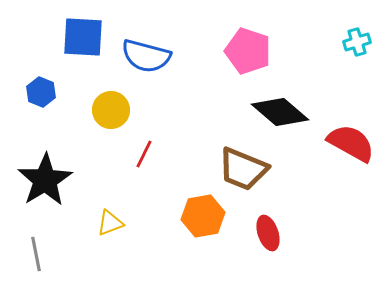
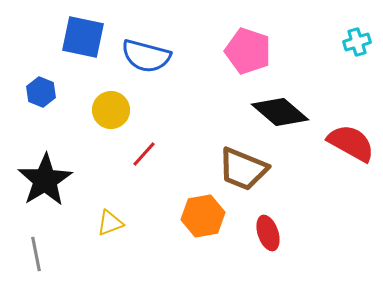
blue square: rotated 9 degrees clockwise
red line: rotated 16 degrees clockwise
